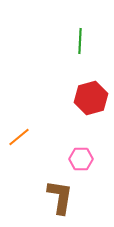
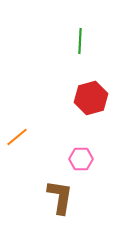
orange line: moved 2 px left
